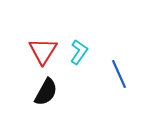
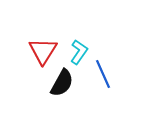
blue line: moved 16 px left
black semicircle: moved 16 px right, 9 px up
